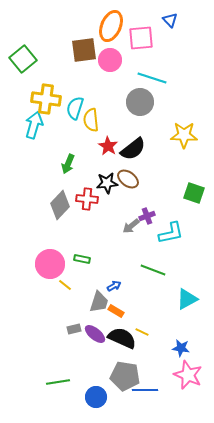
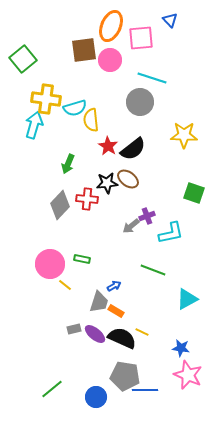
cyan semicircle at (75, 108): rotated 125 degrees counterclockwise
green line at (58, 382): moved 6 px left, 7 px down; rotated 30 degrees counterclockwise
